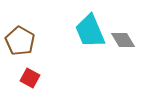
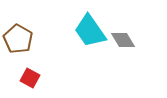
cyan trapezoid: rotated 12 degrees counterclockwise
brown pentagon: moved 2 px left, 2 px up
